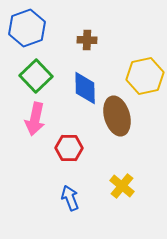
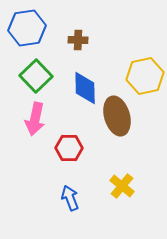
blue hexagon: rotated 12 degrees clockwise
brown cross: moved 9 px left
